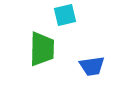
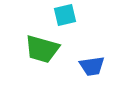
green trapezoid: rotated 105 degrees clockwise
